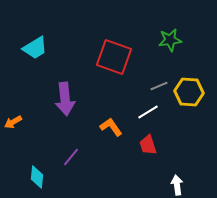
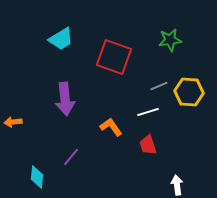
cyan trapezoid: moved 26 px right, 9 px up
white line: rotated 15 degrees clockwise
orange arrow: rotated 24 degrees clockwise
